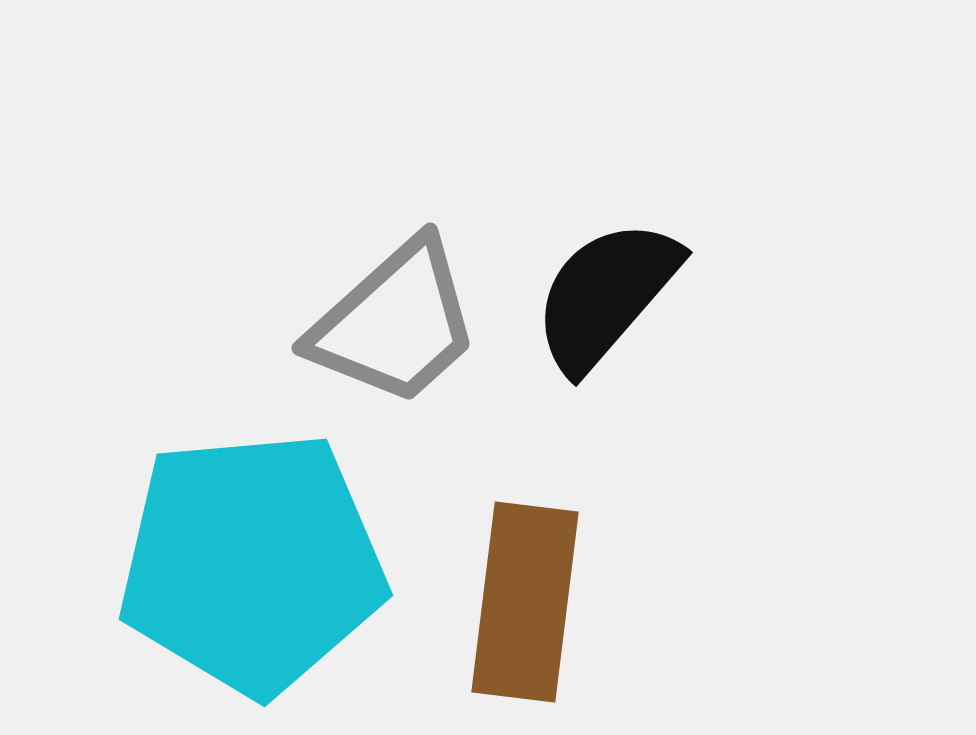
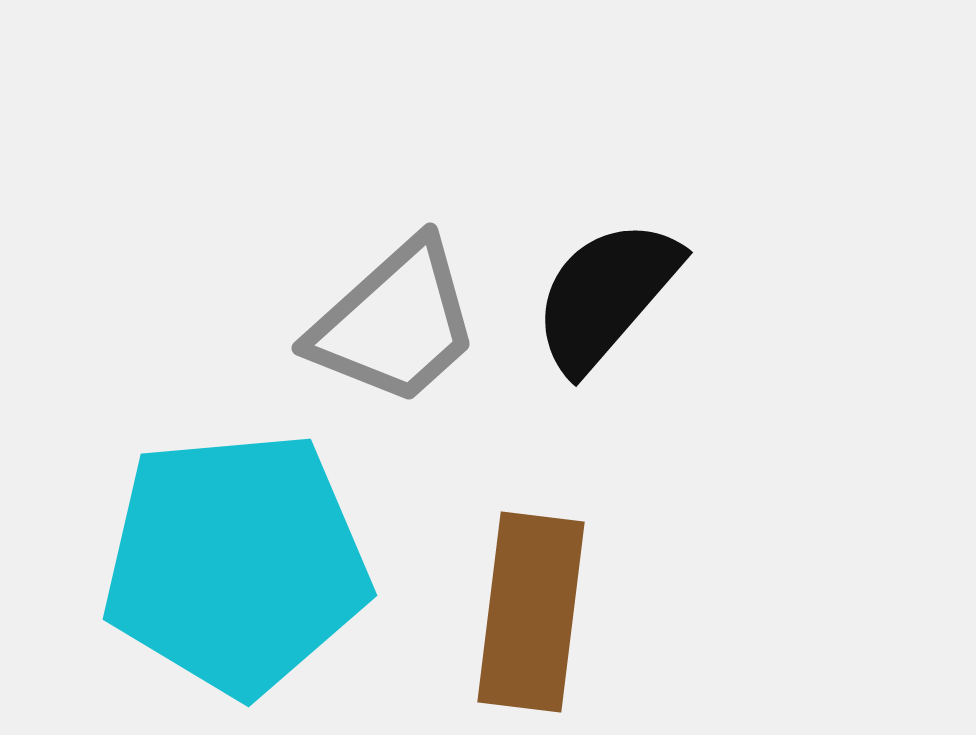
cyan pentagon: moved 16 px left
brown rectangle: moved 6 px right, 10 px down
